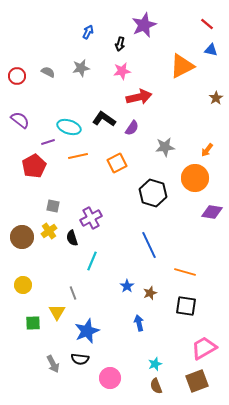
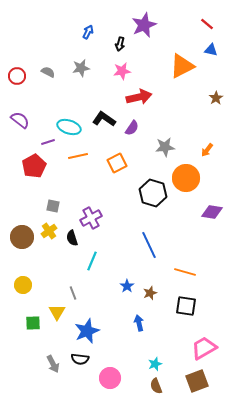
orange circle at (195, 178): moved 9 px left
